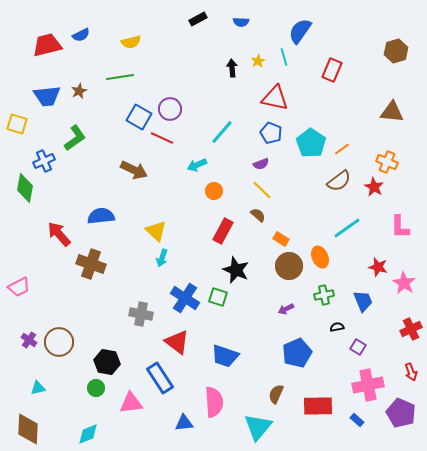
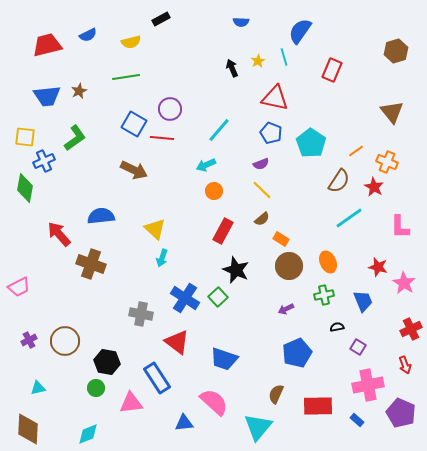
black rectangle at (198, 19): moved 37 px left
blue semicircle at (81, 35): moved 7 px right
black arrow at (232, 68): rotated 18 degrees counterclockwise
green line at (120, 77): moved 6 px right
brown triangle at (392, 112): rotated 45 degrees clockwise
blue square at (139, 117): moved 5 px left, 7 px down
yellow square at (17, 124): moved 8 px right, 13 px down; rotated 10 degrees counterclockwise
cyan line at (222, 132): moved 3 px left, 2 px up
red line at (162, 138): rotated 20 degrees counterclockwise
orange line at (342, 149): moved 14 px right, 2 px down
cyan arrow at (197, 165): moved 9 px right
brown semicircle at (339, 181): rotated 20 degrees counterclockwise
brown semicircle at (258, 215): moved 4 px right, 4 px down; rotated 98 degrees clockwise
cyan line at (347, 228): moved 2 px right, 10 px up
yellow triangle at (156, 231): moved 1 px left, 2 px up
orange ellipse at (320, 257): moved 8 px right, 5 px down
green square at (218, 297): rotated 30 degrees clockwise
purple cross at (29, 340): rotated 28 degrees clockwise
brown circle at (59, 342): moved 6 px right, 1 px up
blue trapezoid at (225, 356): moved 1 px left, 3 px down
red arrow at (411, 372): moved 6 px left, 7 px up
blue rectangle at (160, 378): moved 3 px left
pink semicircle at (214, 402): rotated 44 degrees counterclockwise
